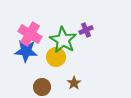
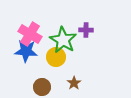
purple cross: rotated 24 degrees clockwise
